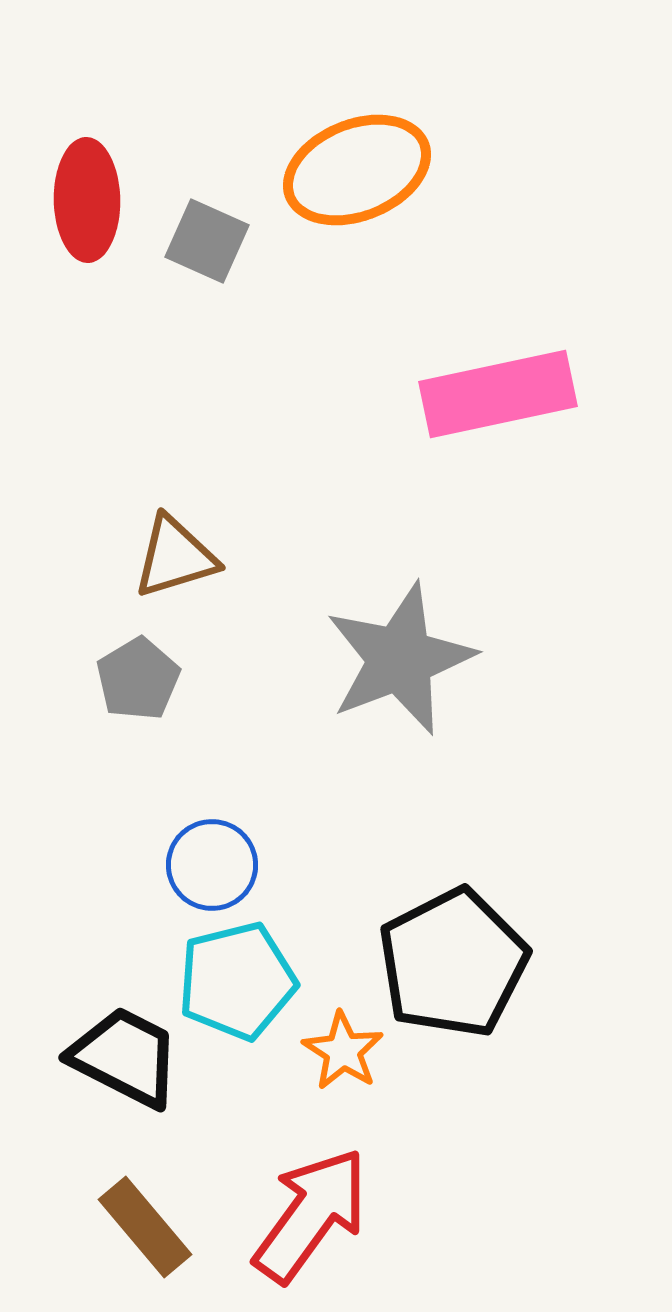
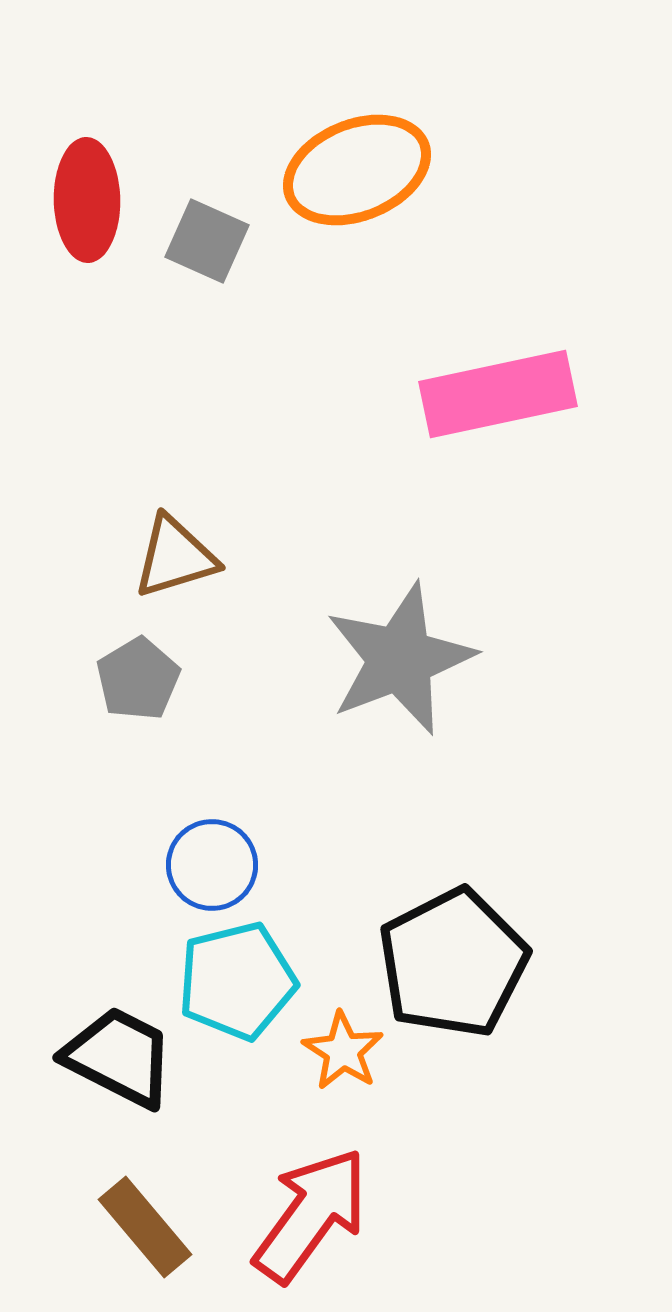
black trapezoid: moved 6 px left
